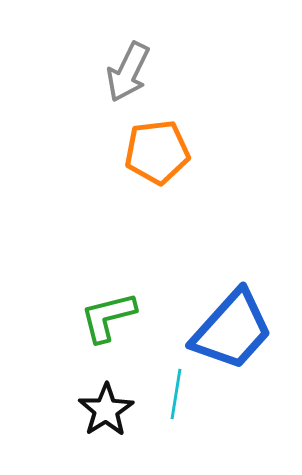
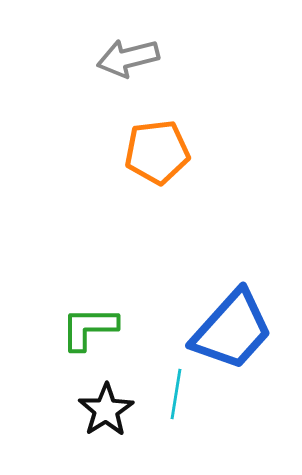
gray arrow: moved 14 px up; rotated 50 degrees clockwise
green L-shape: moved 19 px left, 11 px down; rotated 14 degrees clockwise
